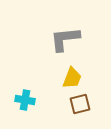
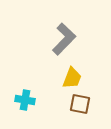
gray L-shape: moved 1 px left; rotated 140 degrees clockwise
brown square: rotated 25 degrees clockwise
